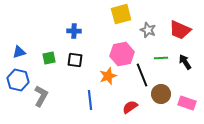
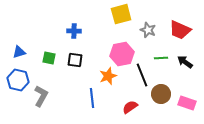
green square: rotated 24 degrees clockwise
black arrow: rotated 21 degrees counterclockwise
blue line: moved 2 px right, 2 px up
